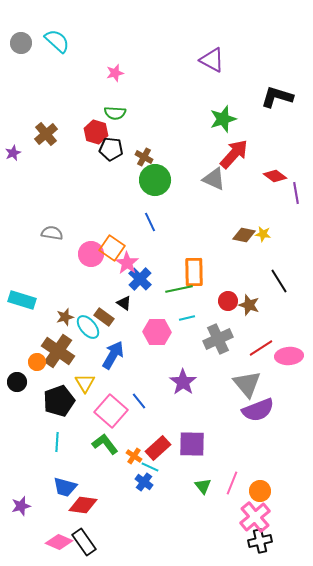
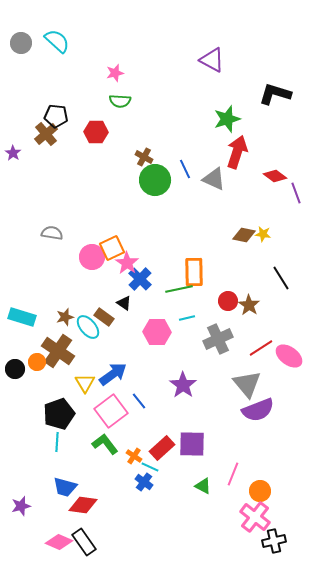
black L-shape at (277, 97): moved 2 px left, 3 px up
green semicircle at (115, 113): moved 5 px right, 12 px up
green star at (223, 119): moved 4 px right
red hexagon at (96, 132): rotated 15 degrees counterclockwise
black pentagon at (111, 149): moved 55 px left, 33 px up
purple star at (13, 153): rotated 14 degrees counterclockwise
red arrow at (234, 154): moved 3 px right, 2 px up; rotated 24 degrees counterclockwise
purple line at (296, 193): rotated 10 degrees counterclockwise
blue line at (150, 222): moved 35 px right, 53 px up
orange square at (112, 248): rotated 30 degrees clockwise
pink circle at (91, 254): moved 1 px right, 3 px down
black line at (279, 281): moved 2 px right, 3 px up
cyan rectangle at (22, 300): moved 17 px down
brown star at (249, 305): rotated 15 degrees clockwise
blue arrow at (113, 355): moved 19 px down; rotated 24 degrees clockwise
pink ellipse at (289, 356): rotated 40 degrees clockwise
black circle at (17, 382): moved 2 px left, 13 px up
purple star at (183, 382): moved 3 px down
black pentagon at (59, 401): moved 13 px down
pink square at (111, 411): rotated 12 degrees clockwise
red rectangle at (158, 448): moved 4 px right
pink line at (232, 483): moved 1 px right, 9 px up
green triangle at (203, 486): rotated 24 degrees counterclockwise
pink cross at (255, 517): rotated 12 degrees counterclockwise
black cross at (260, 541): moved 14 px right
